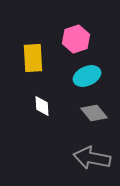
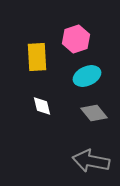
yellow rectangle: moved 4 px right, 1 px up
white diamond: rotated 10 degrees counterclockwise
gray arrow: moved 1 px left, 3 px down
